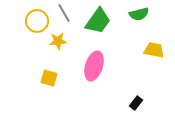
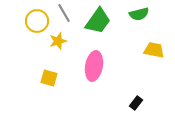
yellow star: rotated 12 degrees counterclockwise
pink ellipse: rotated 8 degrees counterclockwise
